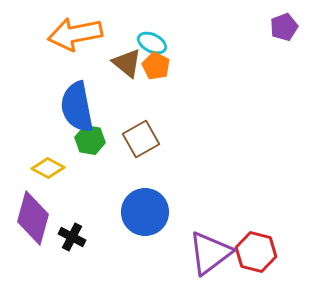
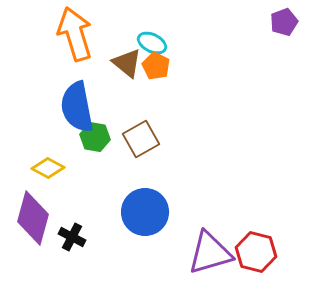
purple pentagon: moved 5 px up
orange arrow: rotated 84 degrees clockwise
green hexagon: moved 5 px right, 3 px up
purple triangle: rotated 21 degrees clockwise
